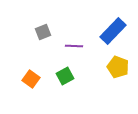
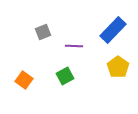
blue rectangle: moved 1 px up
yellow pentagon: rotated 15 degrees clockwise
orange square: moved 7 px left, 1 px down
